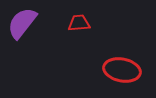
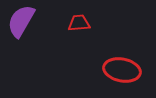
purple semicircle: moved 1 px left, 2 px up; rotated 8 degrees counterclockwise
